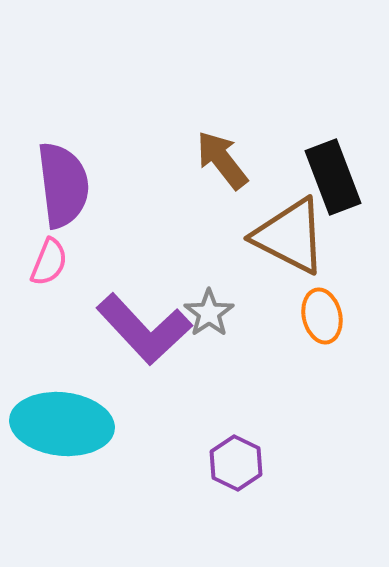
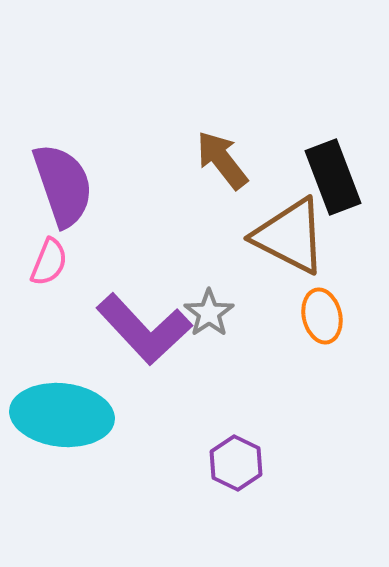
purple semicircle: rotated 12 degrees counterclockwise
cyan ellipse: moved 9 px up
